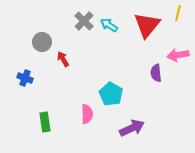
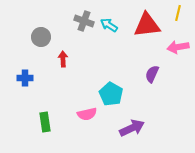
gray cross: rotated 24 degrees counterclockwise
red triangle: rotated 44 degrees clockwise
gray circle: moved 1 px left, 5 px up
pink arrow: moved 8 px up
red arrow: rotated 28 degrees clockwise
purple semicircle: moved 4 px left, 1 px down; rotated 30 degrees clockwise
blue cross: rotated 21 degrees counterclockwise
pink semicircle: rotated 78 degrees clockwise
